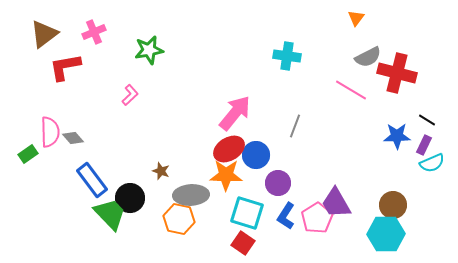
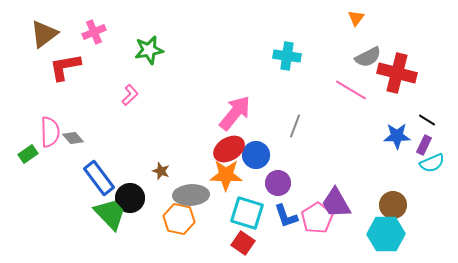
blue rectangle: moved 7 px right, 2 px up
blue L-shape: rotated 52 degrees counterclockwise
